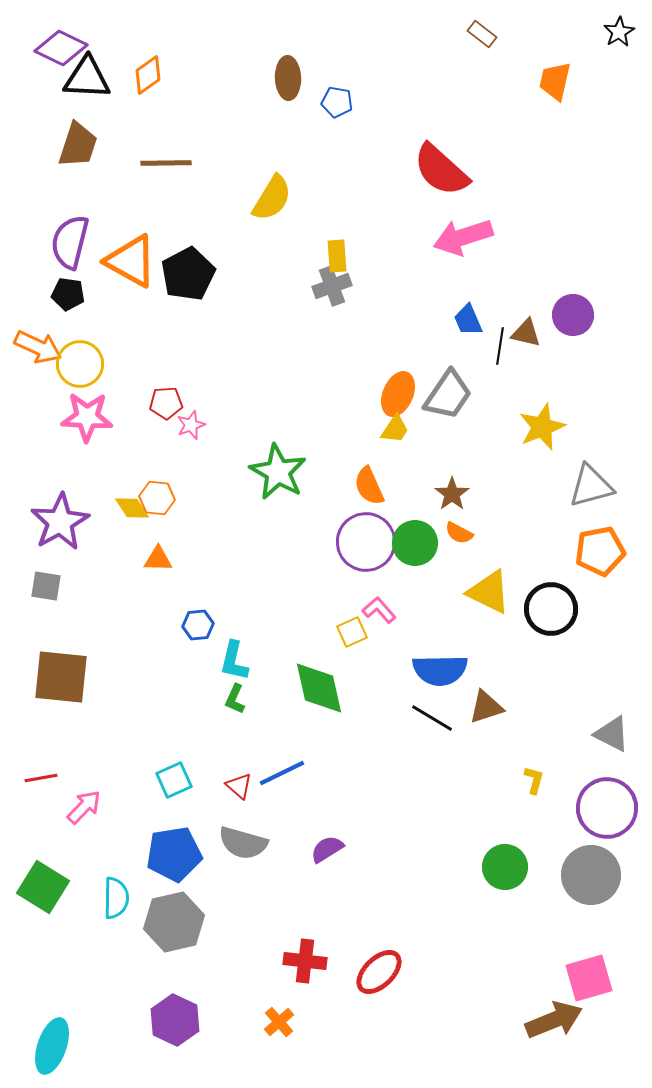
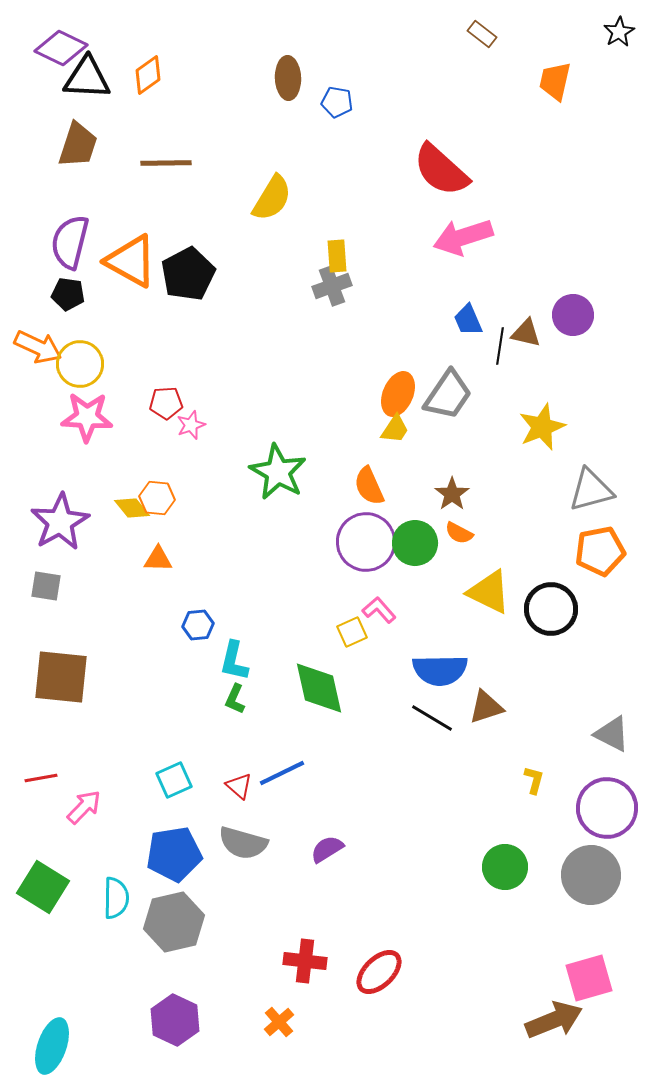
gray triangle at (591, 486): moved 4 px down
yellow diamond at (132, 508): rotated 6 degrees counterclockwise
